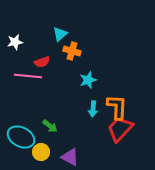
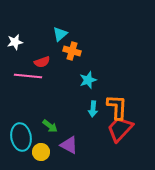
cyan ellipse: rotated 52 degrees clockwise
purple triangle: moved 1 px left, 12 px up
